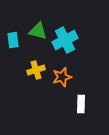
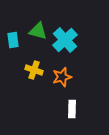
cyan cross: rotated 15 degrees counterclockwise
yellow cross: moved 2 px left; rotated 36 degrees clockwise
white rectangle: moved 9 px left, 5 px down
